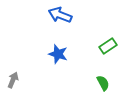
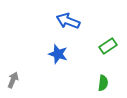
blue arrow: moved 8 px right, 6 px down
green semicircle: rotated 35 degrees clockwise
